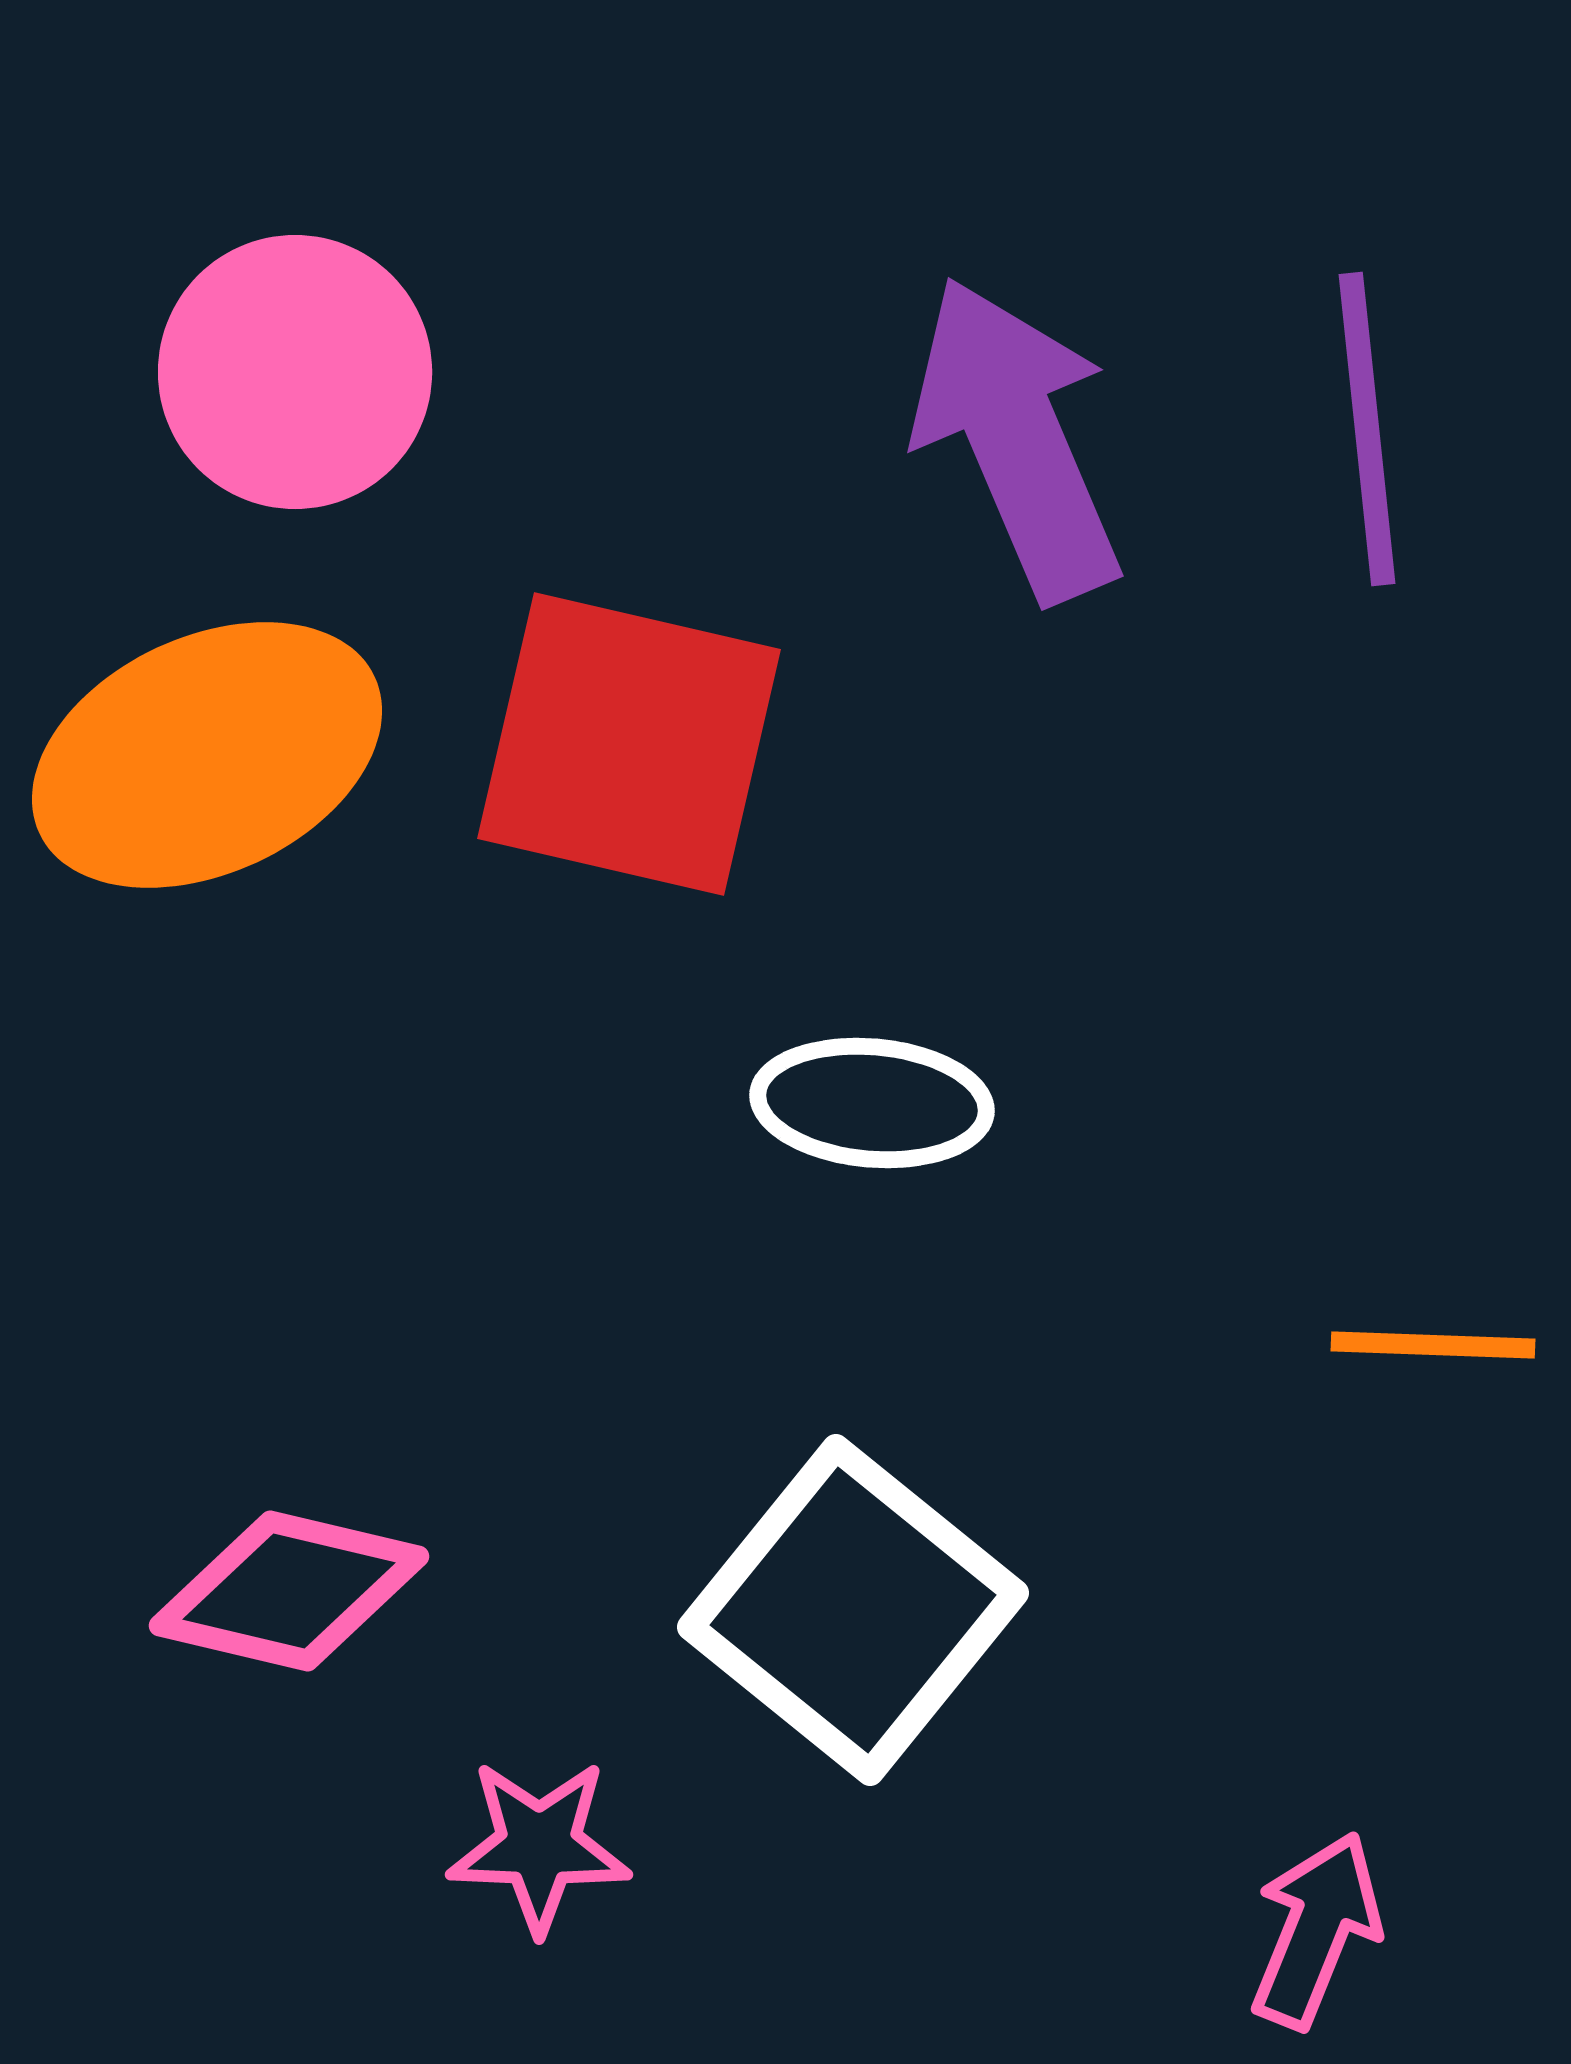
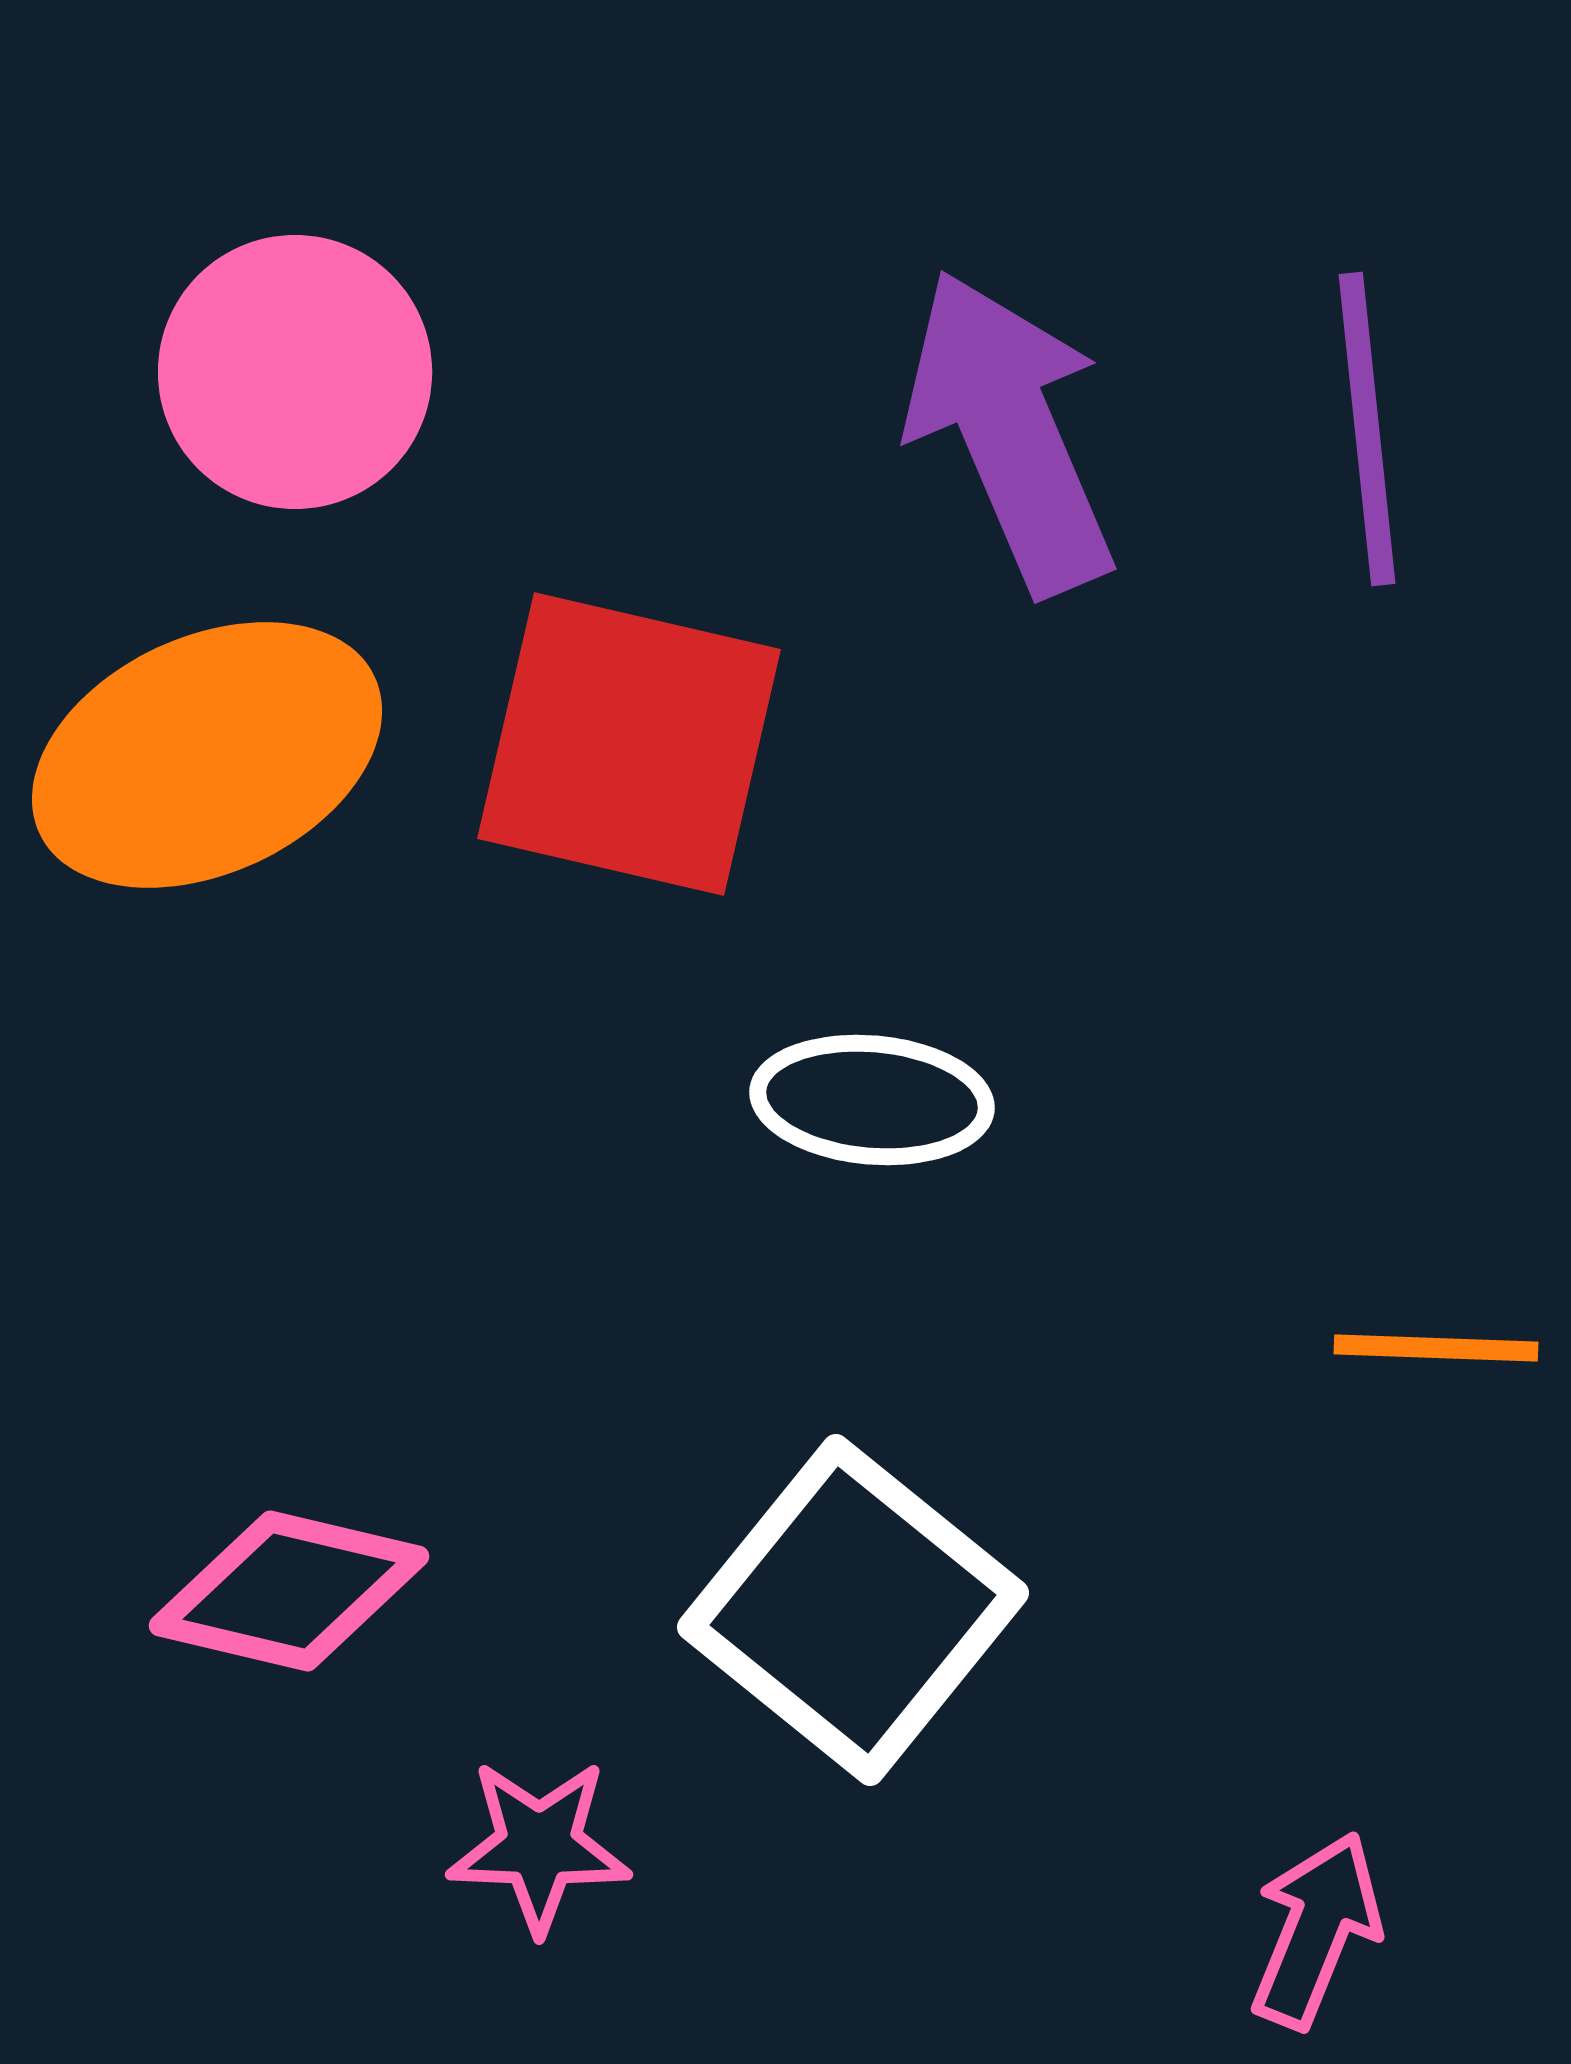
purple arrow: moved 7 px left, 7 px up
white ellipse: moved 3 px up
orange line: moved 3 px right, 3 px down
